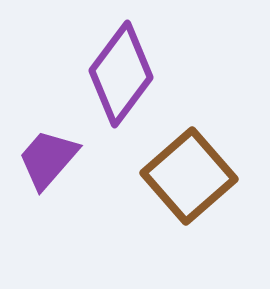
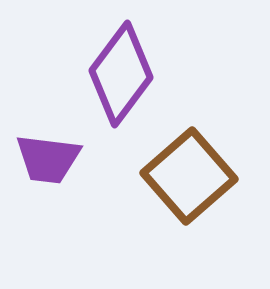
purple trapezoid: rotated 124 degrees counterclockwise
